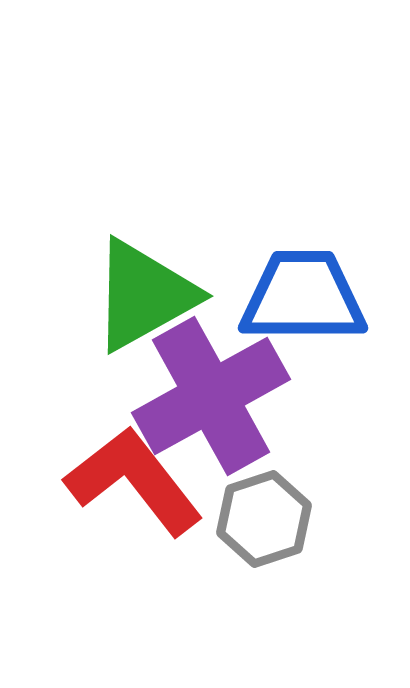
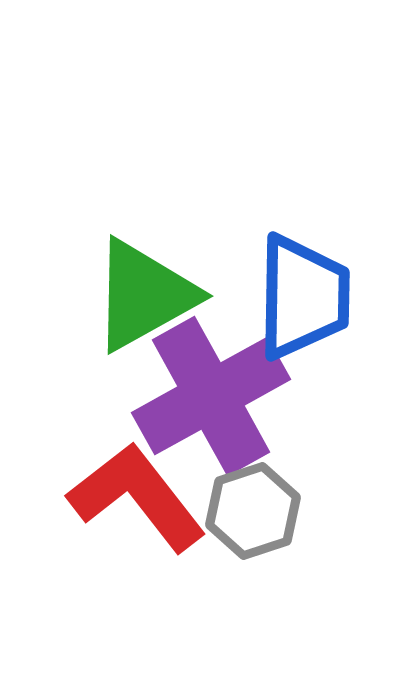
blue trapezoid: rotated 91 degrees clockwise
red L-shape: moved 3 px right, 16 px down
gray hexagon: moved 11 px left, 8 px up
